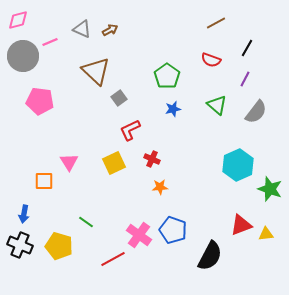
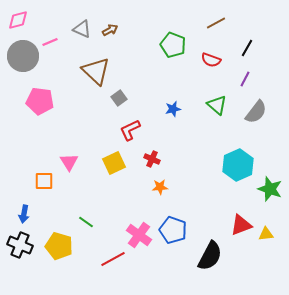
green pentagon: moved 6 px right, 31 px up; rotated 15 degrees counterclockwise
